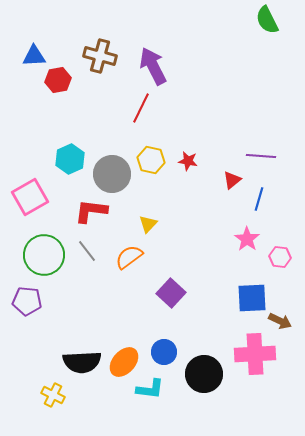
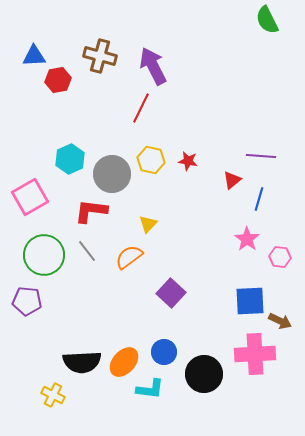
blue square: moved 2 px left, 3 px down
